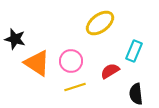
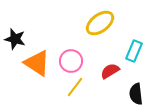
yellow line: rotated 35 degrees counterclockwise
